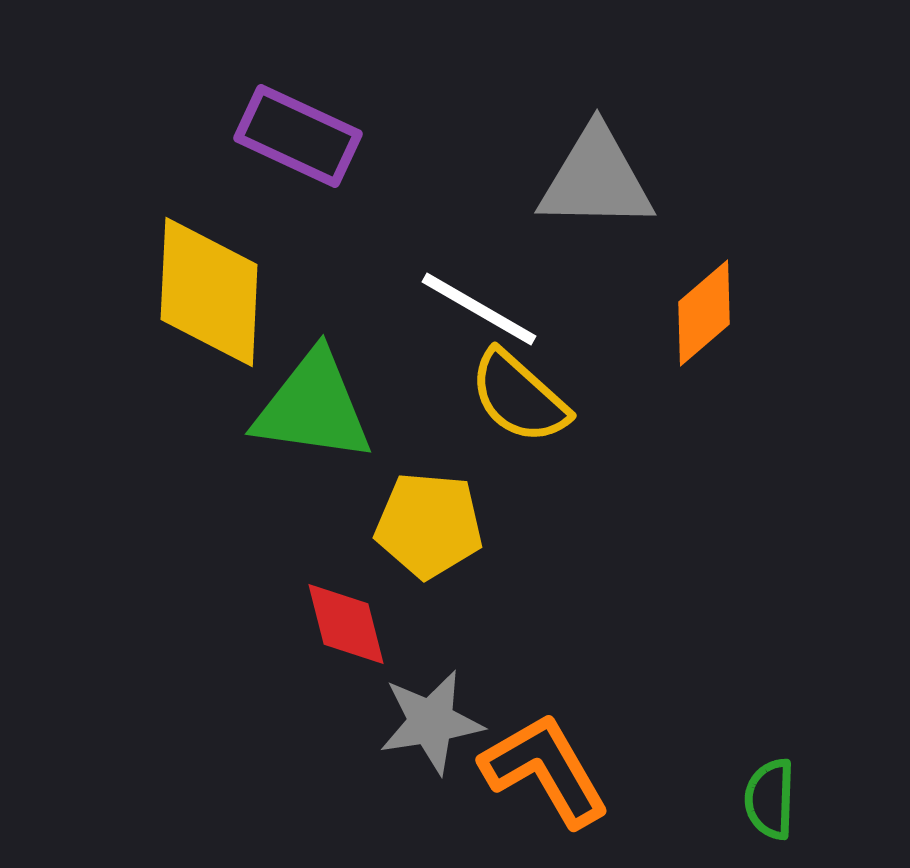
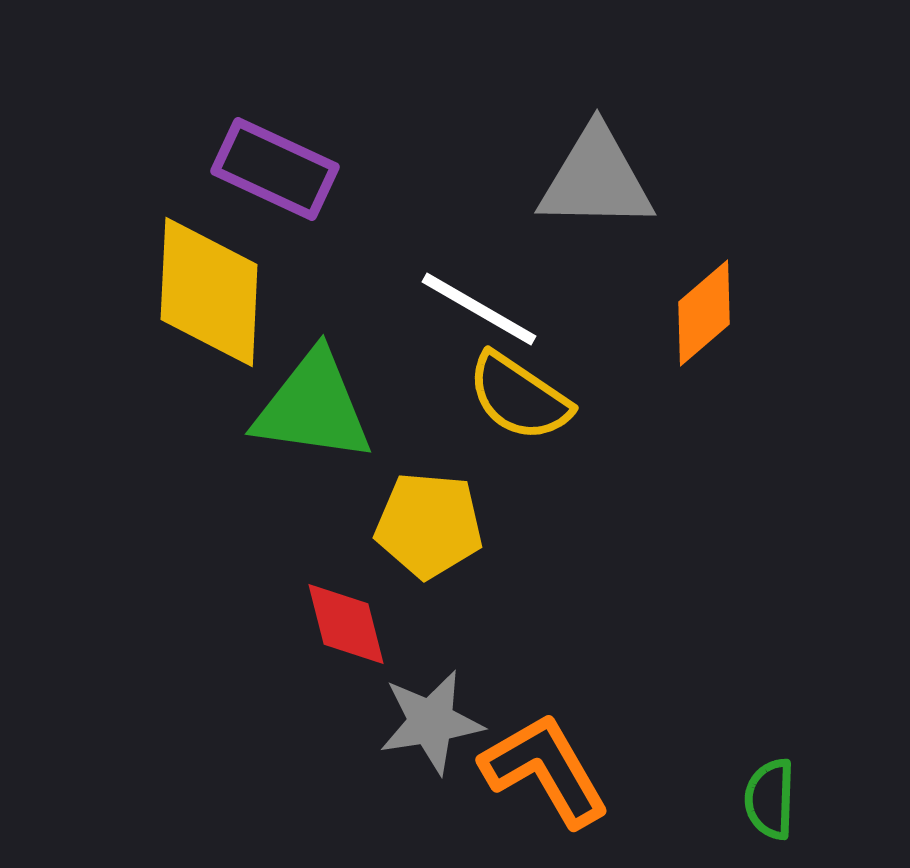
purple rectangle: moved 23 px left, 33 px down
yellow semicircle: rotated 8 degrees counterclockwise
